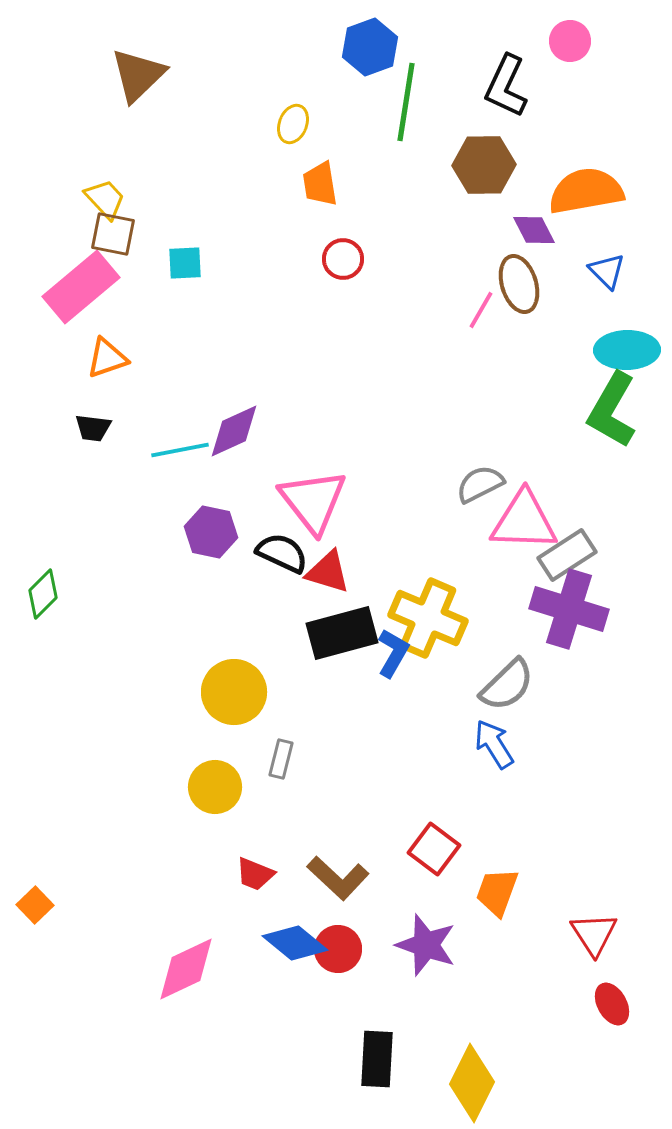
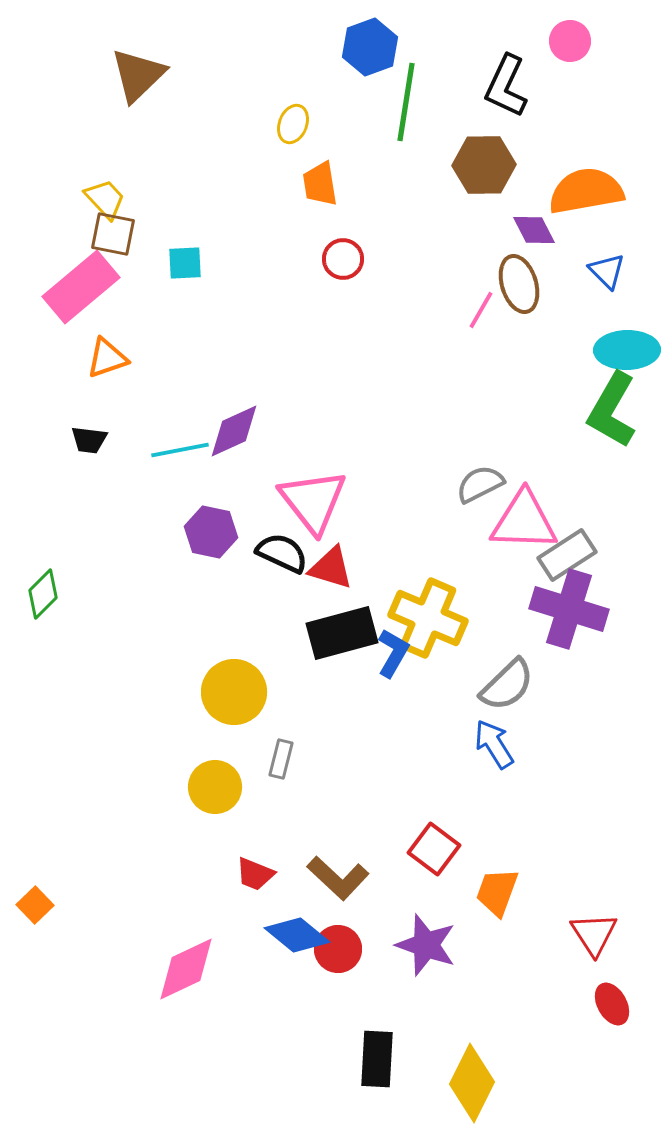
black trapezoid at (93, 428): moved 4 px left, 12 px down
red triangle at (328, 572): moved 3 px right, 4 px up
blue diamond at (295, 943): moved 2 px right, 8 px up
